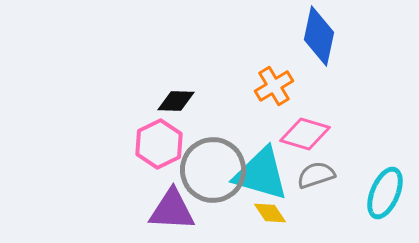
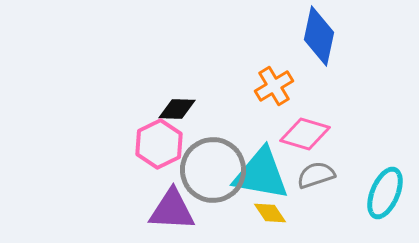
black diamond: moved 1 px right, 8 px down
cyan triangle: rotated 6 degrees counterclockwise
